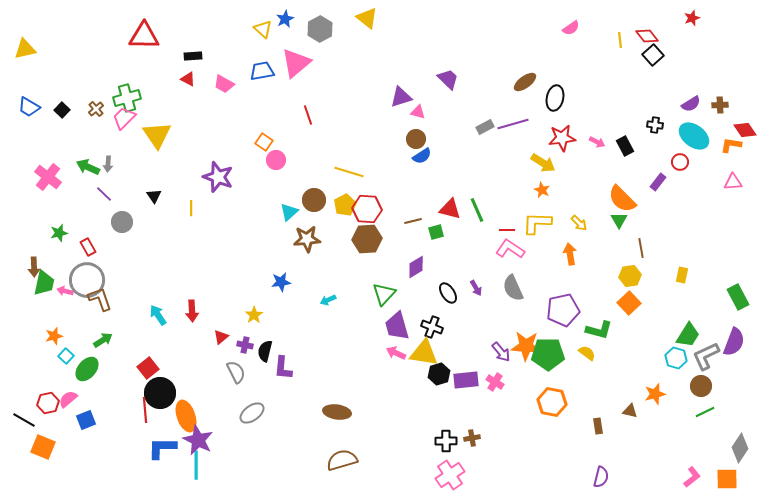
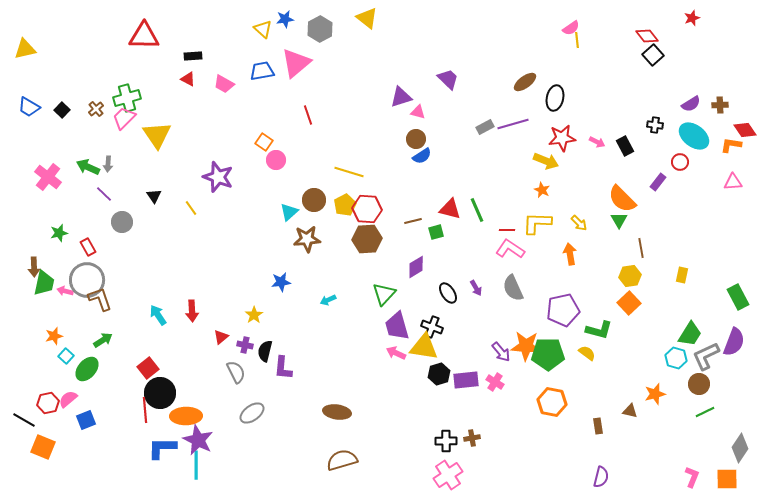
blue star at (285, 19): rotated 18 degrees clockwise
yellow line at (620, 40): moved 43 px left
yellow arrow at (543, 163): moved 3 px right, 2 px up; rotated 10 degrees counterclockwise
yellow line at (191, 208): rotated 35 degrees counterclockwise
green trapezoid at (688, 335): moved 2 px right, 1 px up
yellow triangle at (424, 353): moved 6 px up
brown circle at (701, 386): moved 2 px left, 2 px up
orange ellipse at (186, 416): rotated 72 degrees counterclockwise
pink cross at (450, 475): moved 2 px left
pink L-shape at (692, 477): rotated 30 degrees counterclockwise
